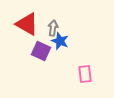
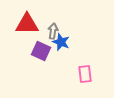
red triangle: rotated 30 degrees counterclockwise
gray arrow: moved 3 px down
blue star: moved 1 px right, 1 px down
